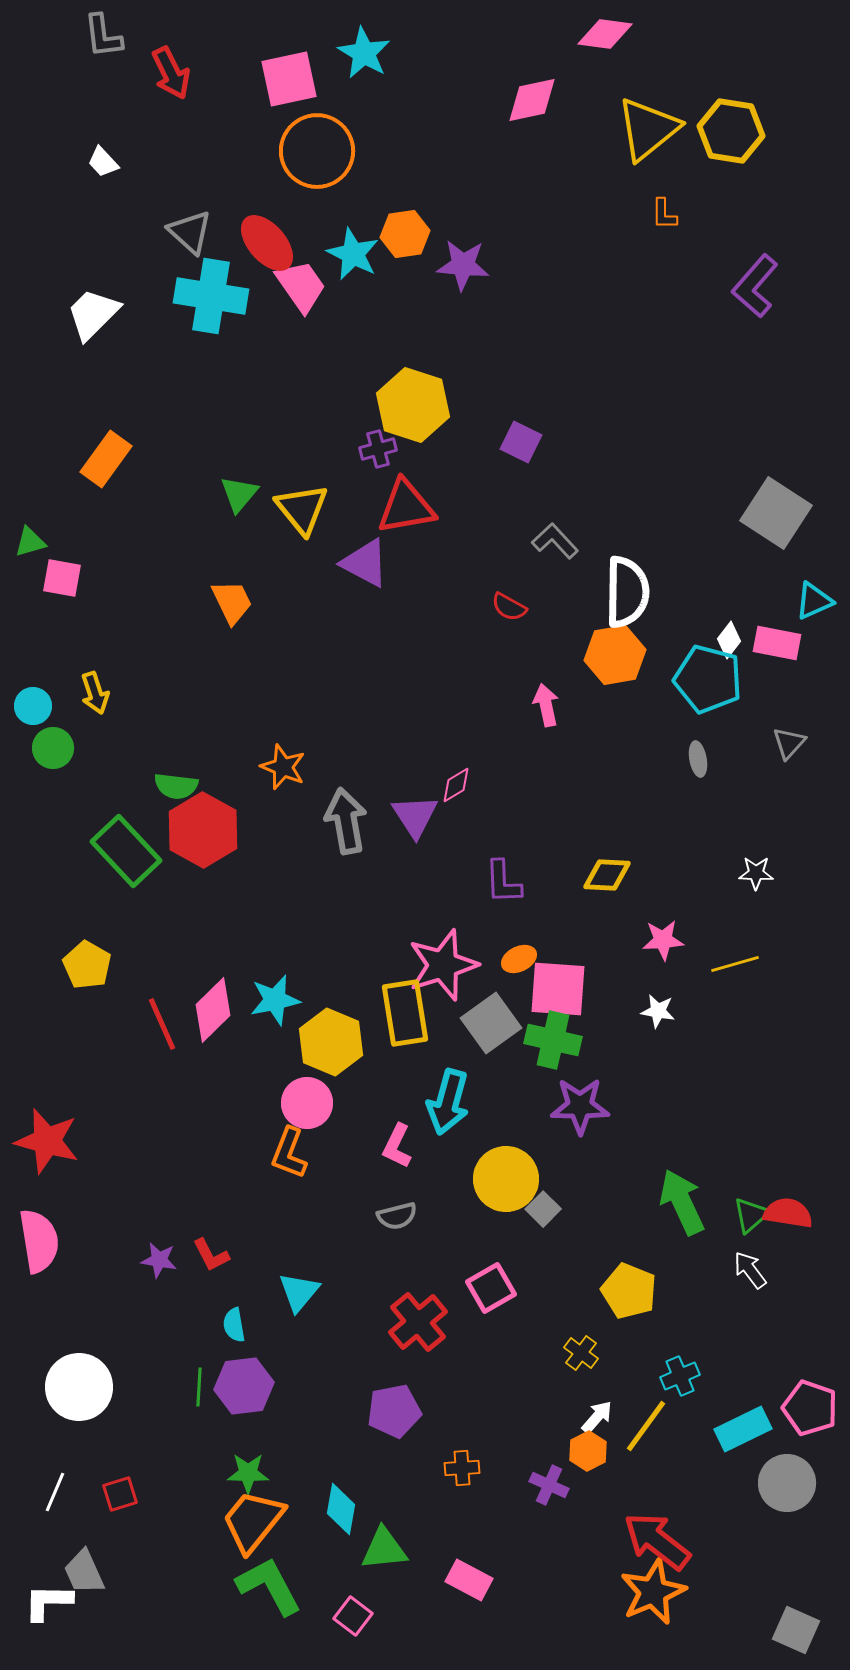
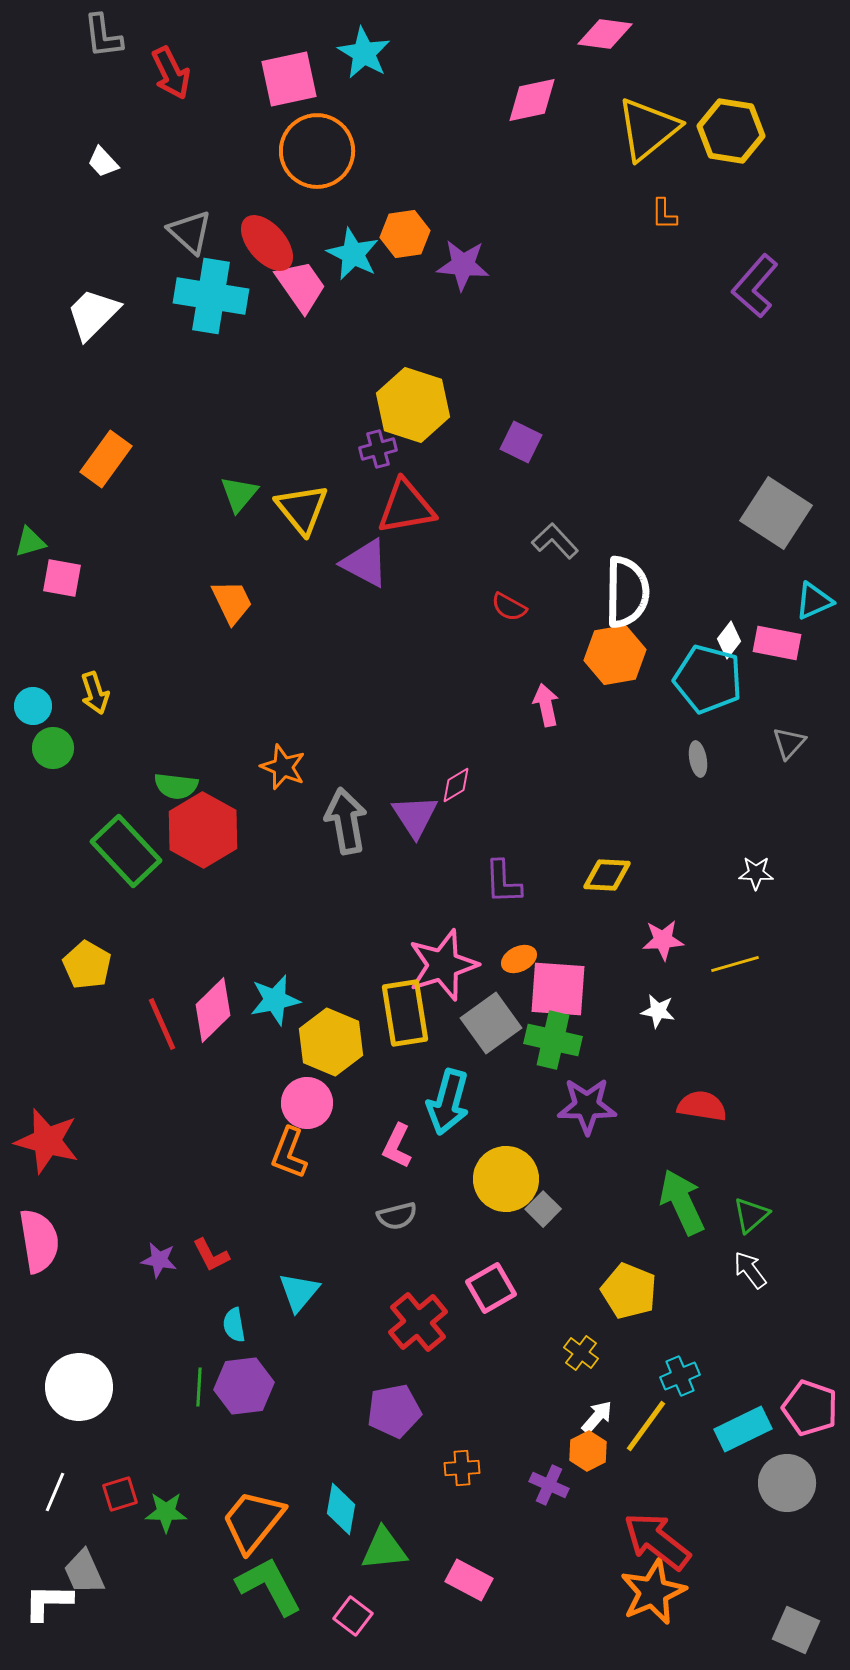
purple star at (580, 1106): moved 7 px right
red semicircle at (788, 1213): moved 86 px left, 107 px up
green star at (248, 1473): moved 82 px left, 39 px down
